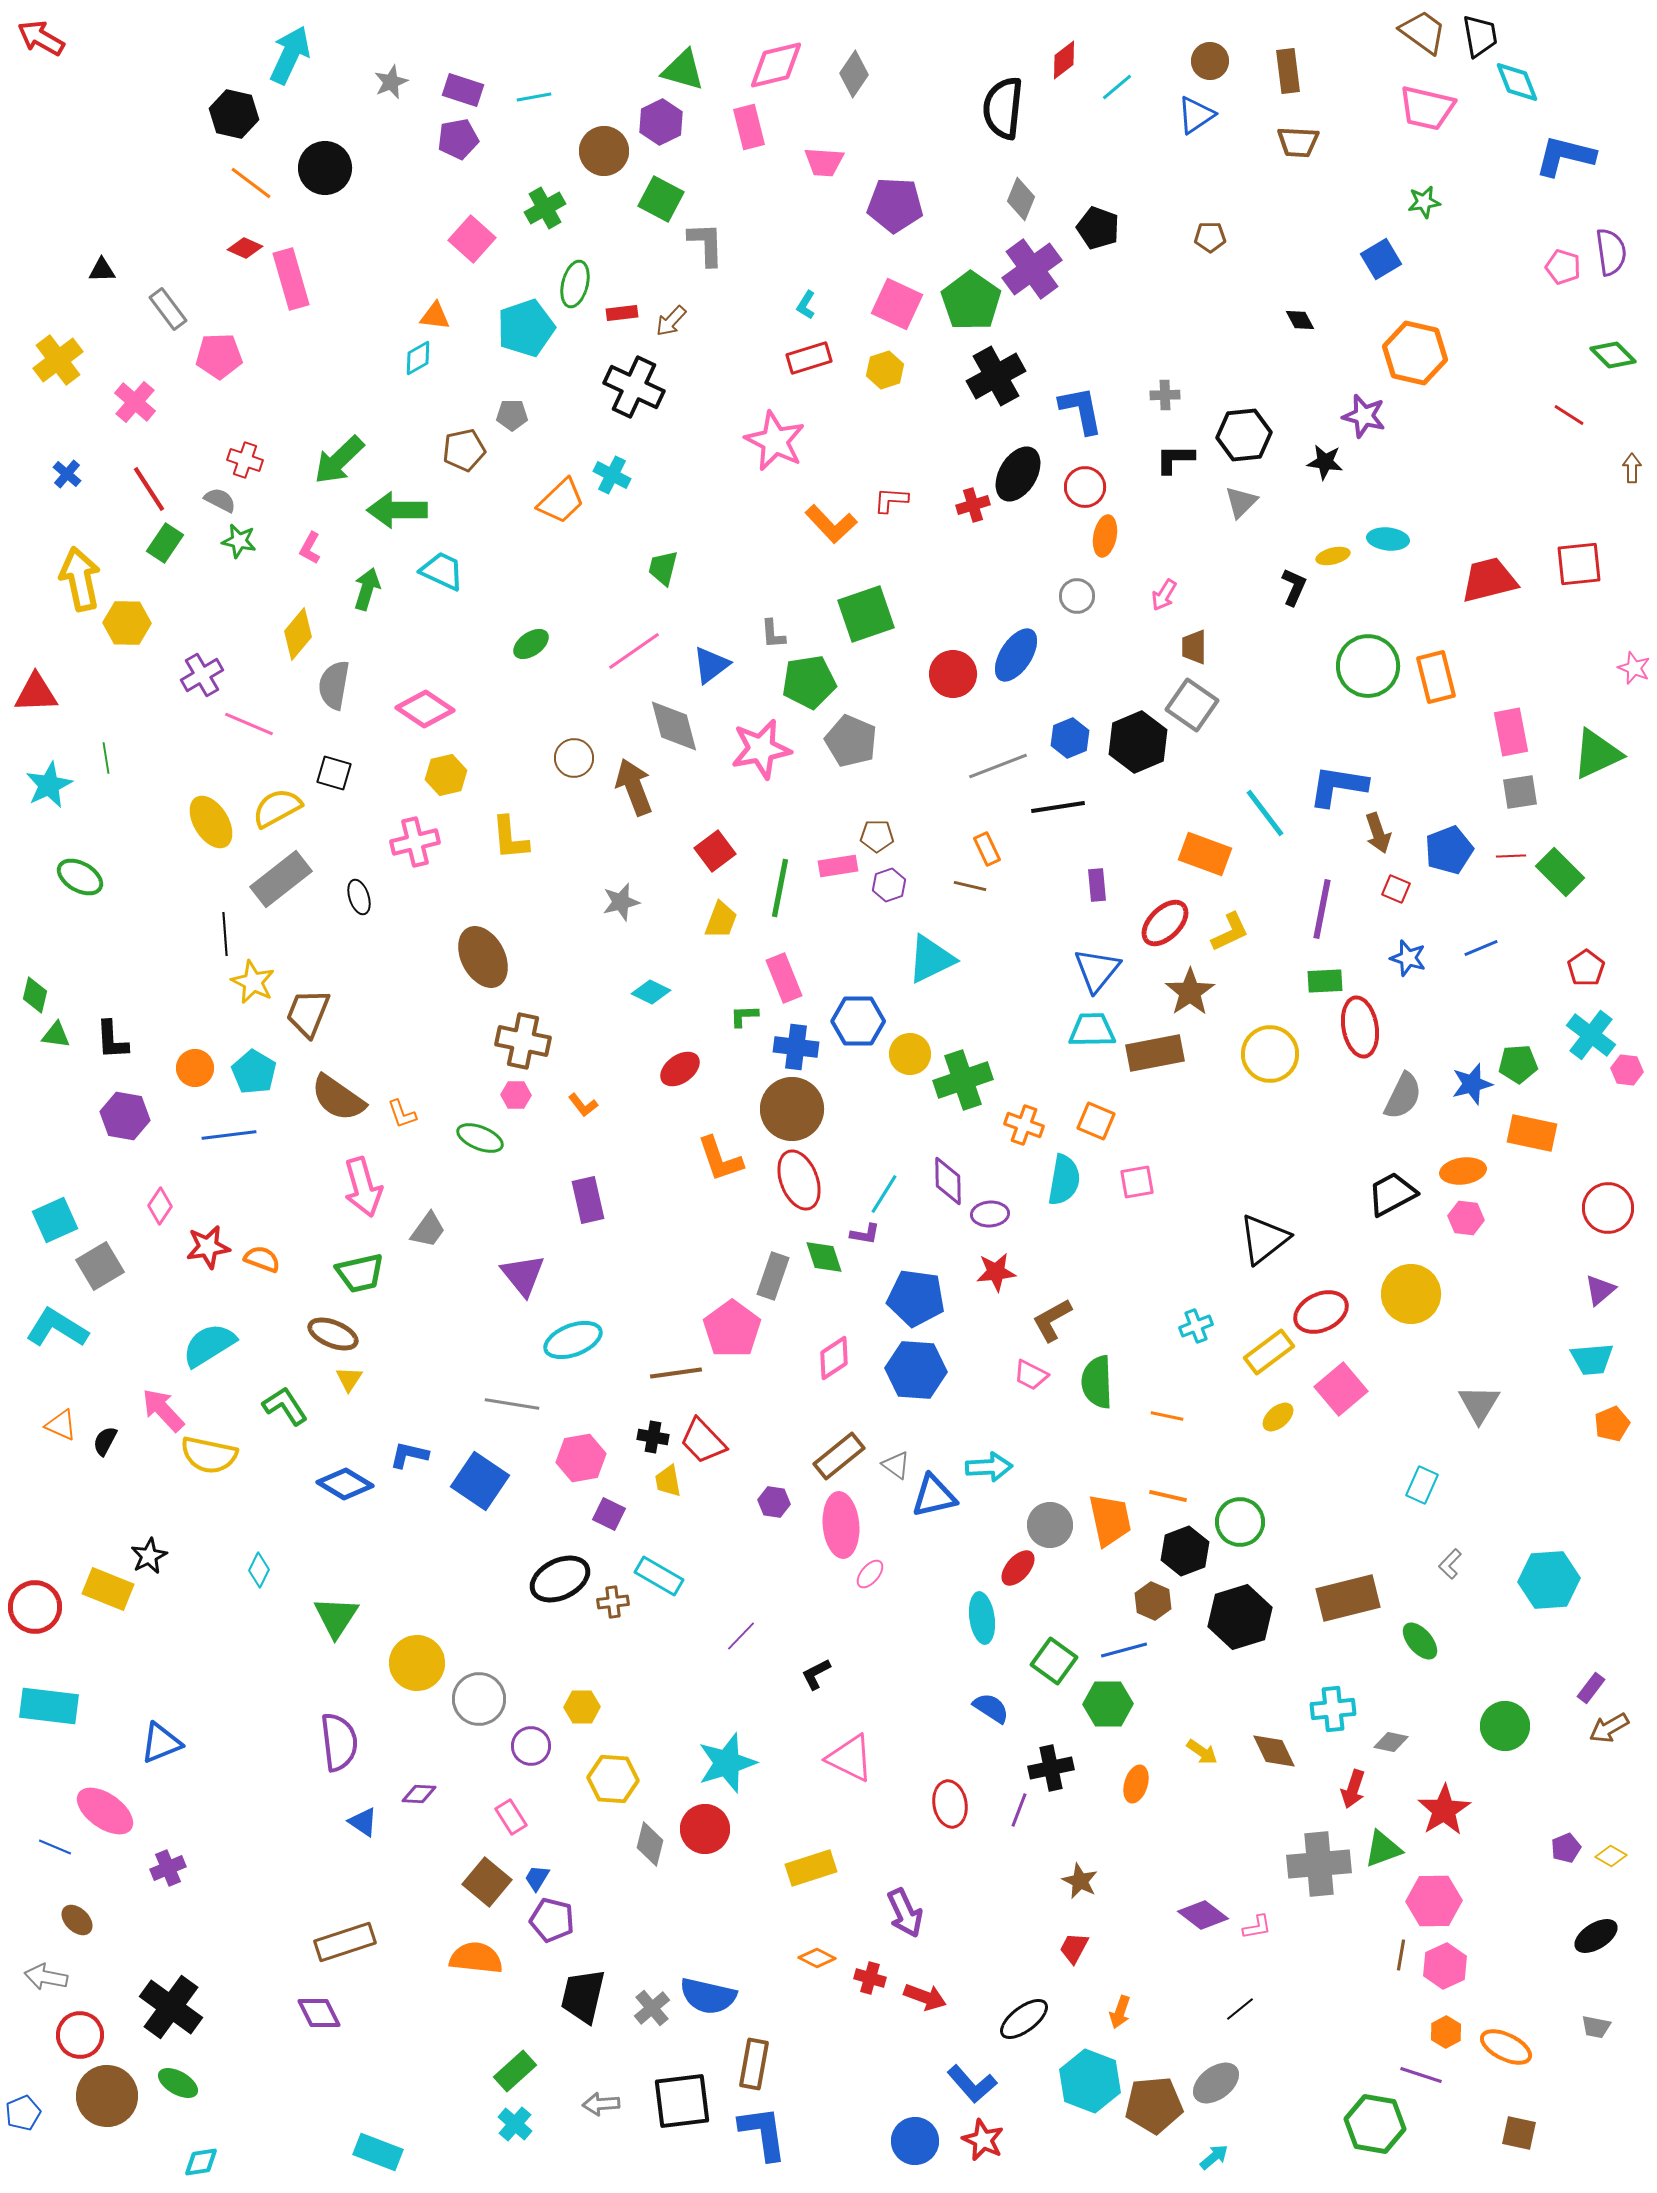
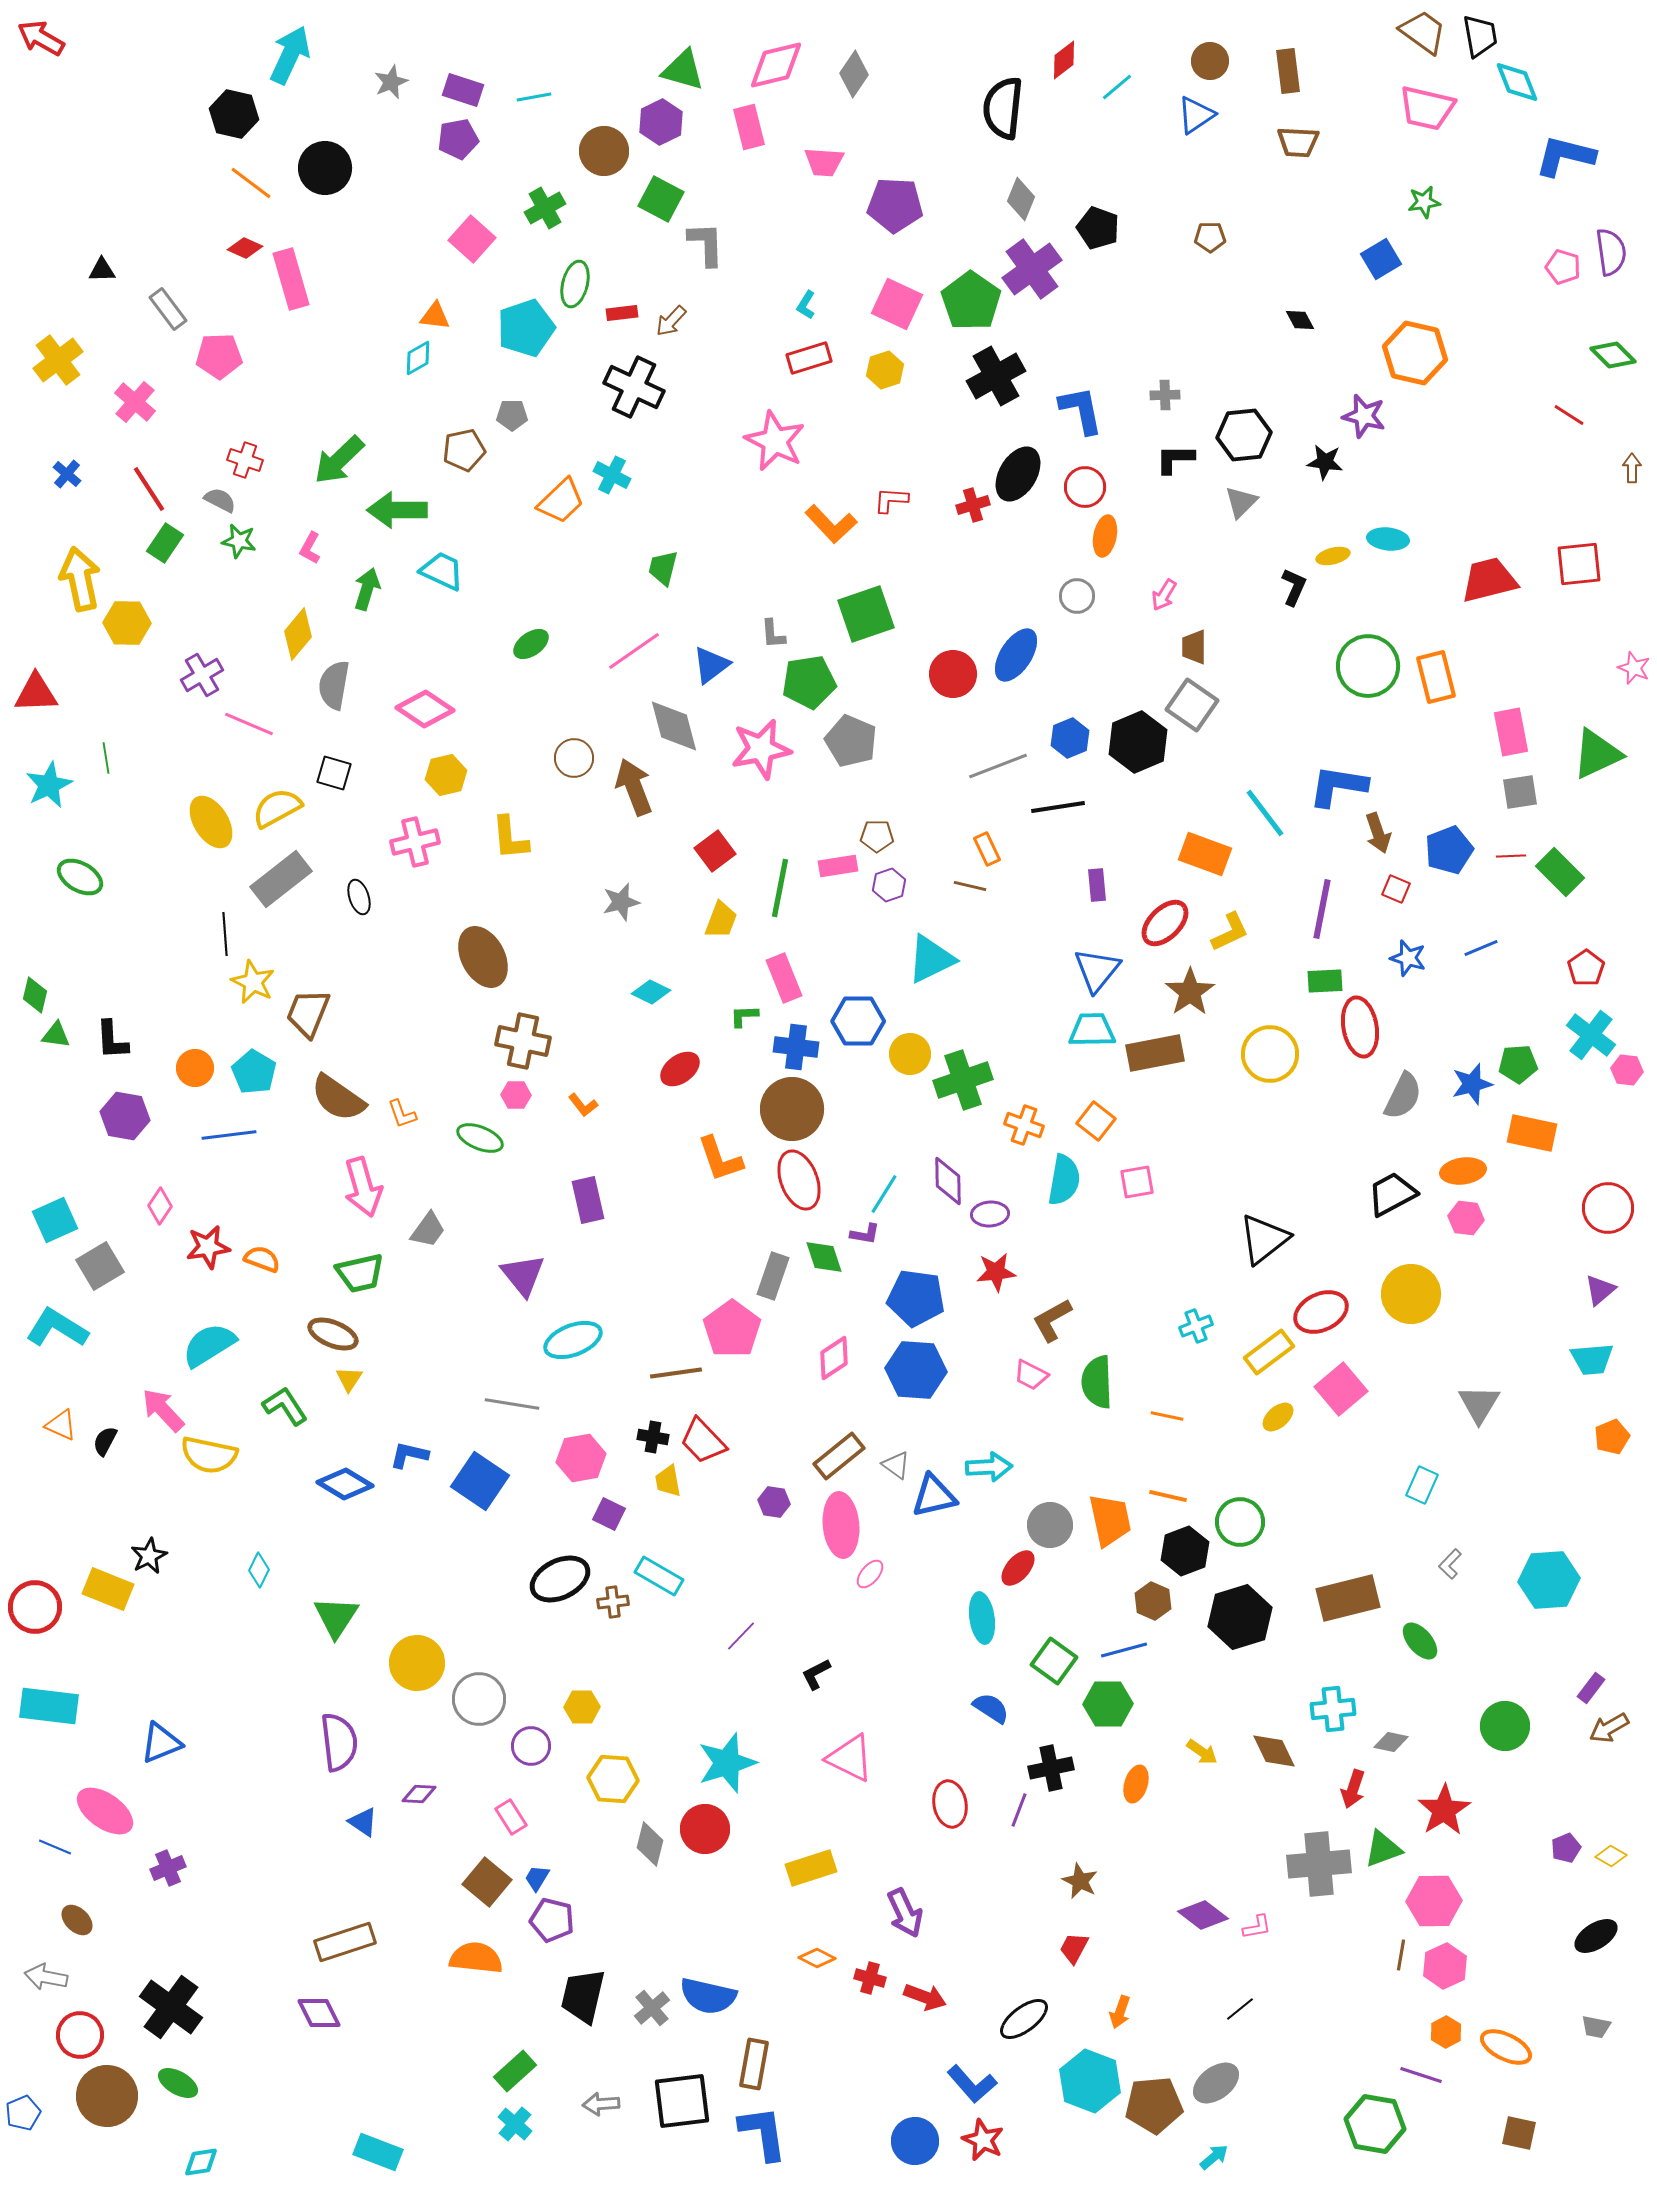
orange square at (1096, 1121): rotated 15 degrees clockwise
orange pentagon at (1612, 1424): moved 13 px down
